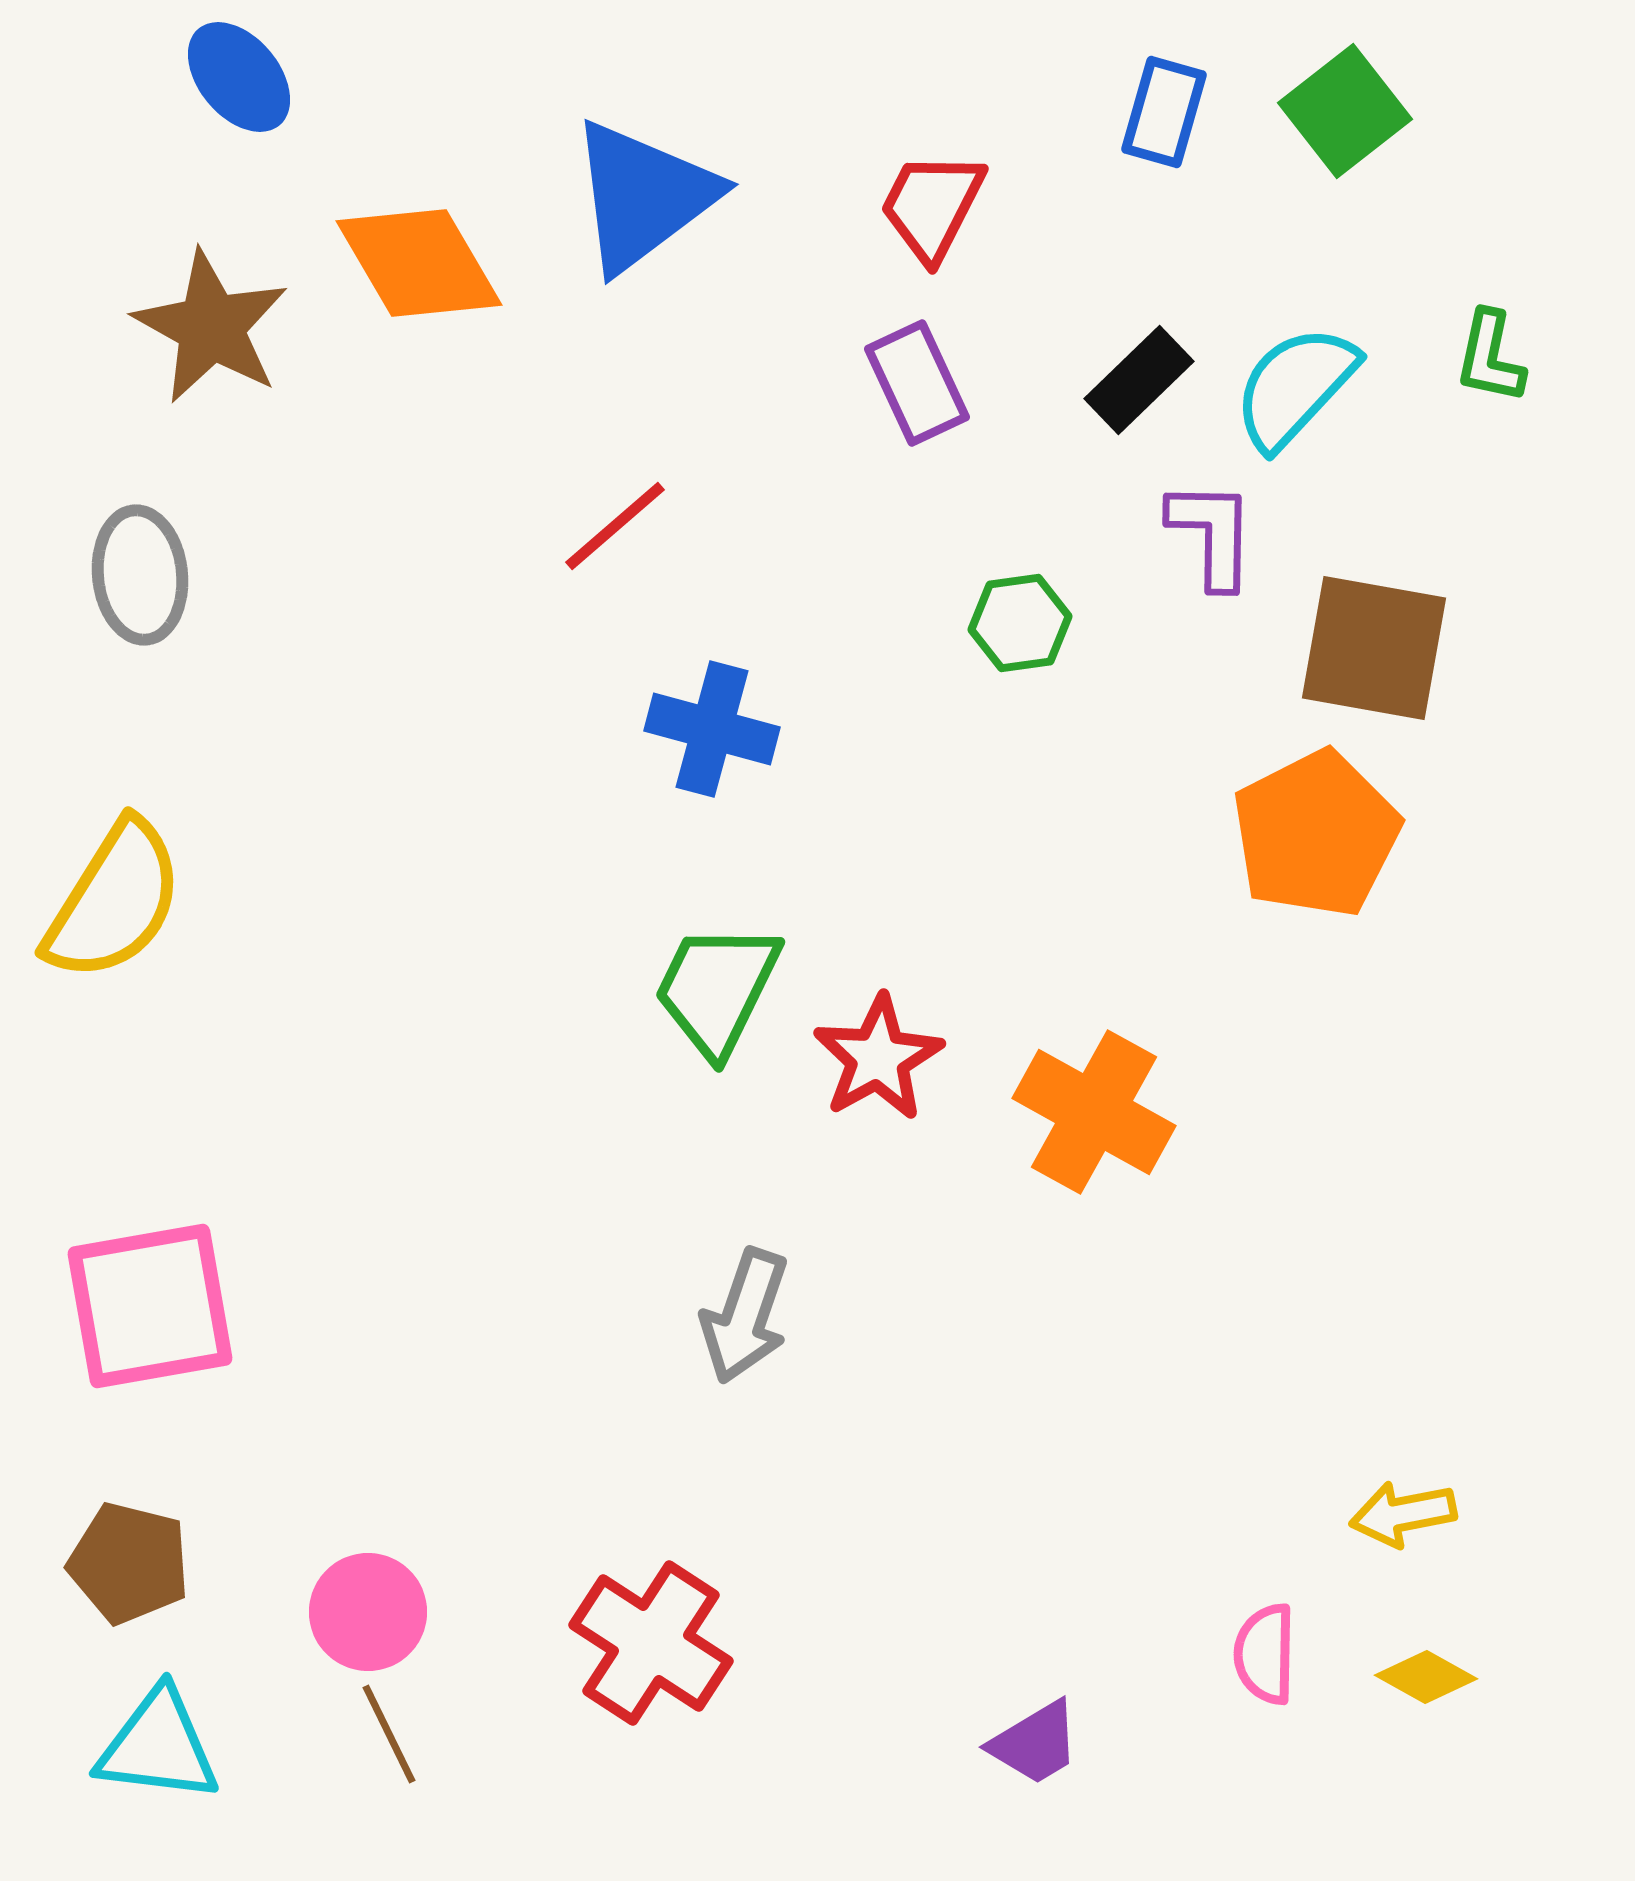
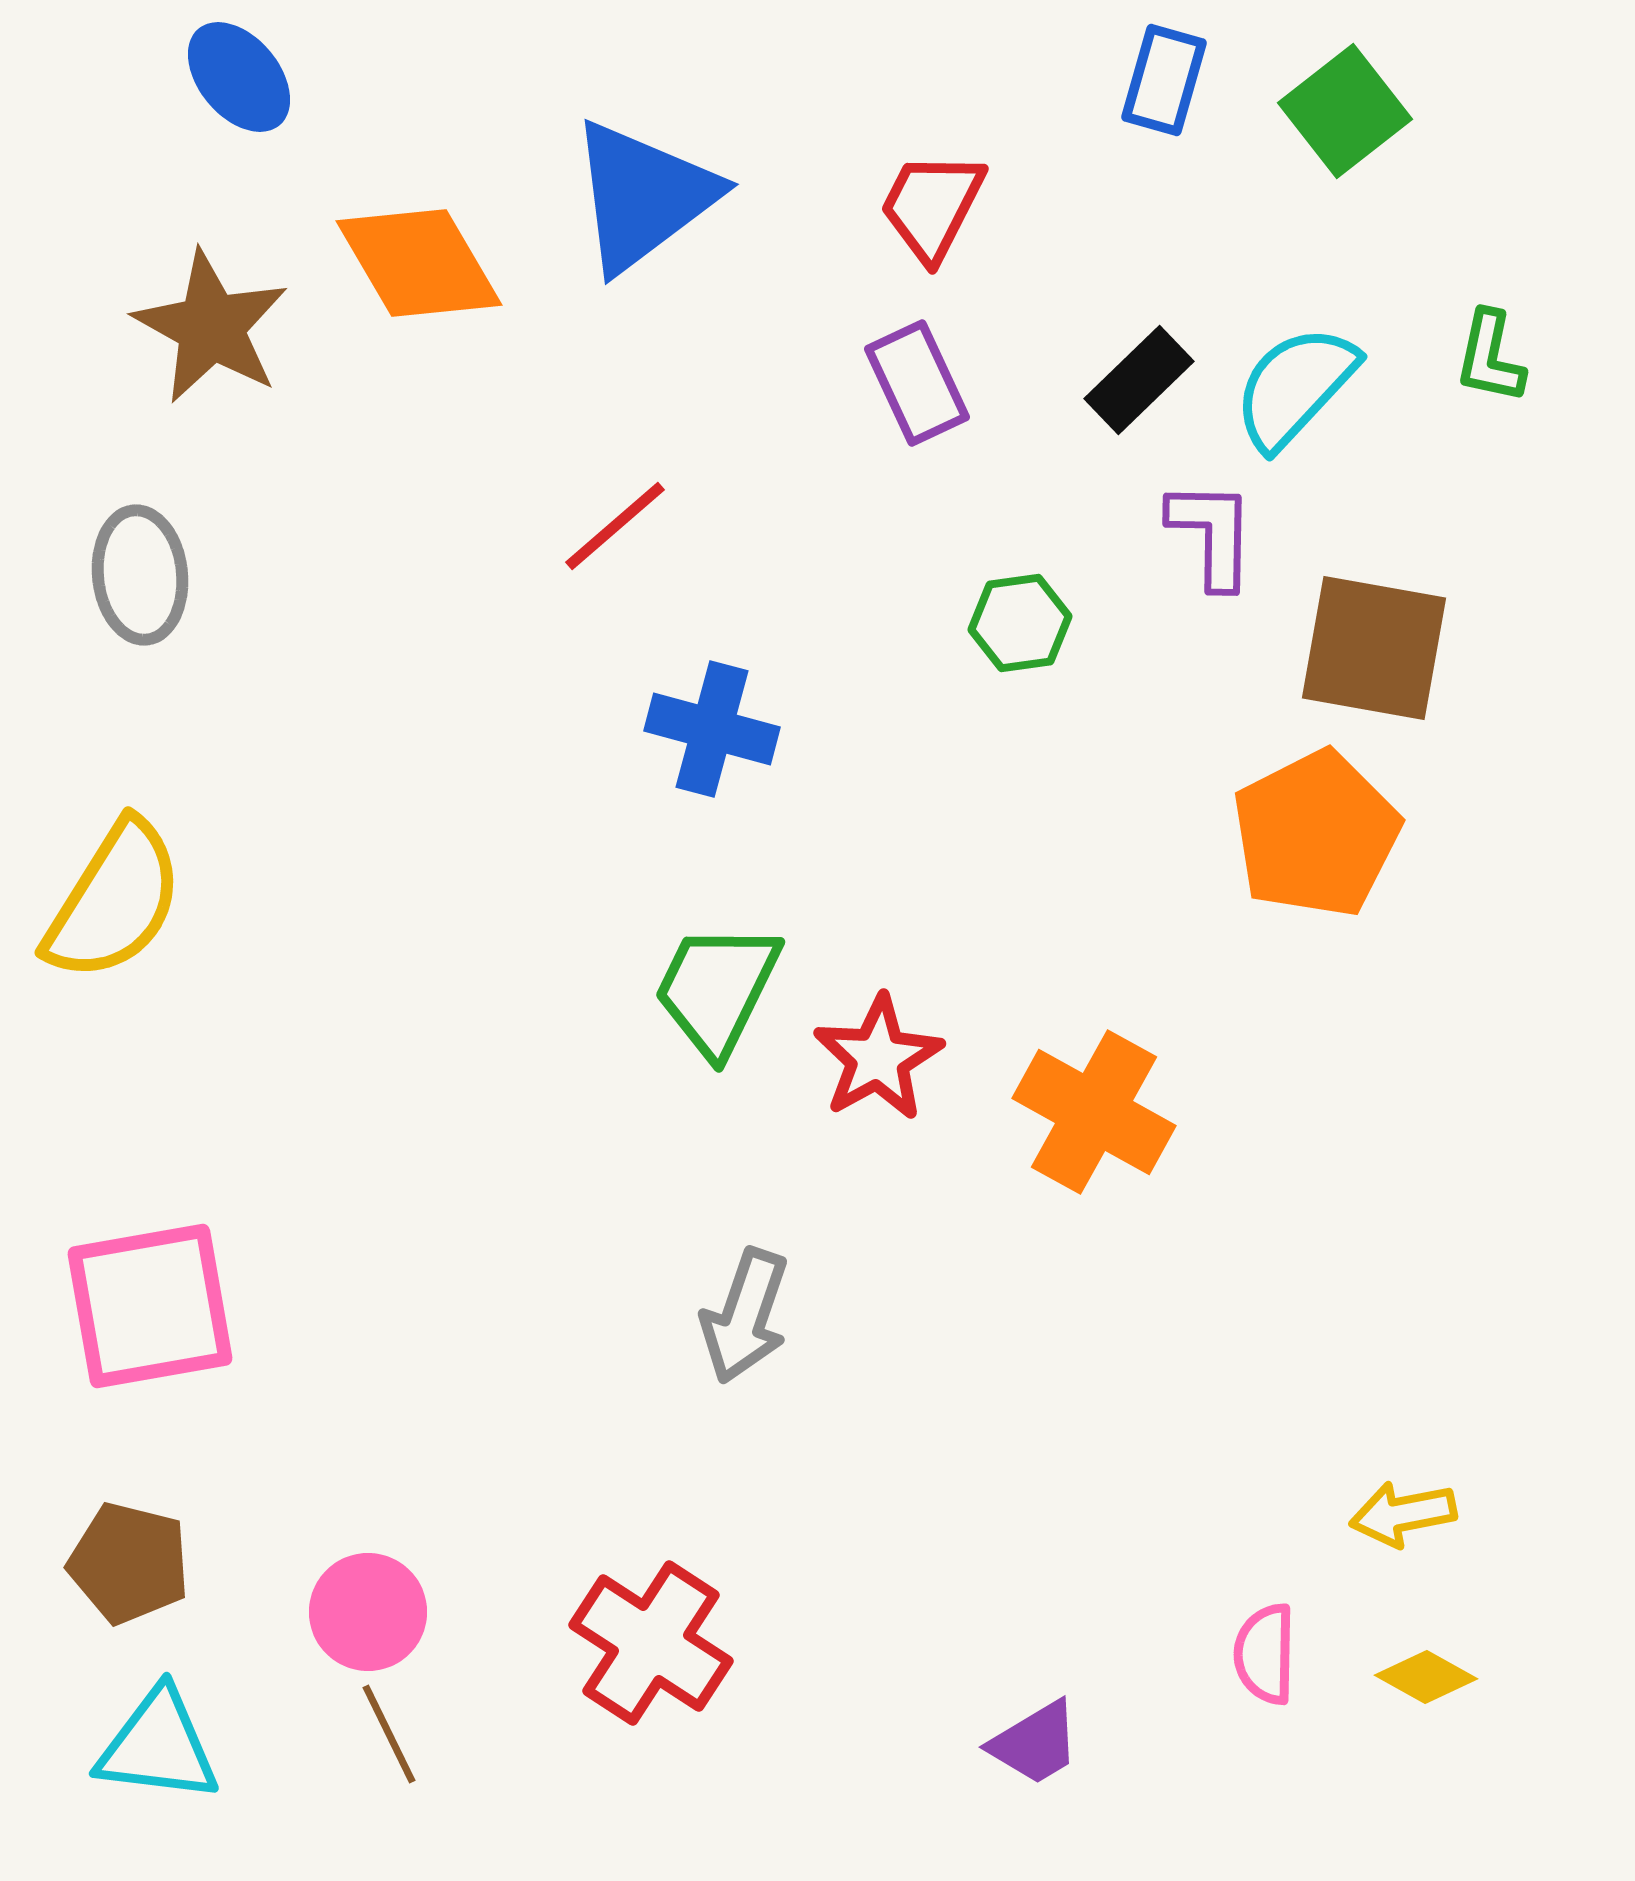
blue rectangle: moved 32 px up
